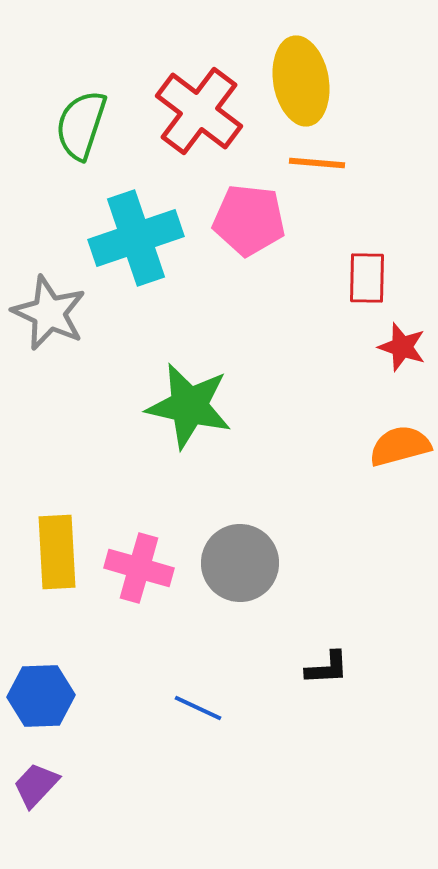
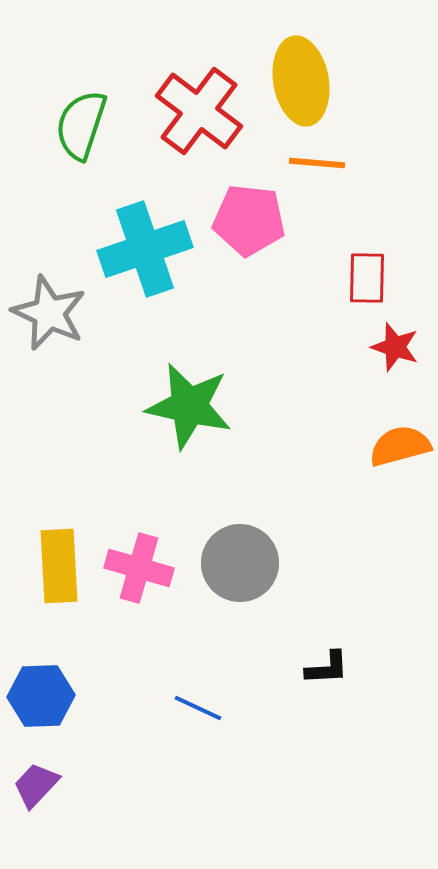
cyan cross: moved 9 px right, 11 px down
red star: moved 7 px left
yellow rectangle: moved 2 px right, 14 px down
